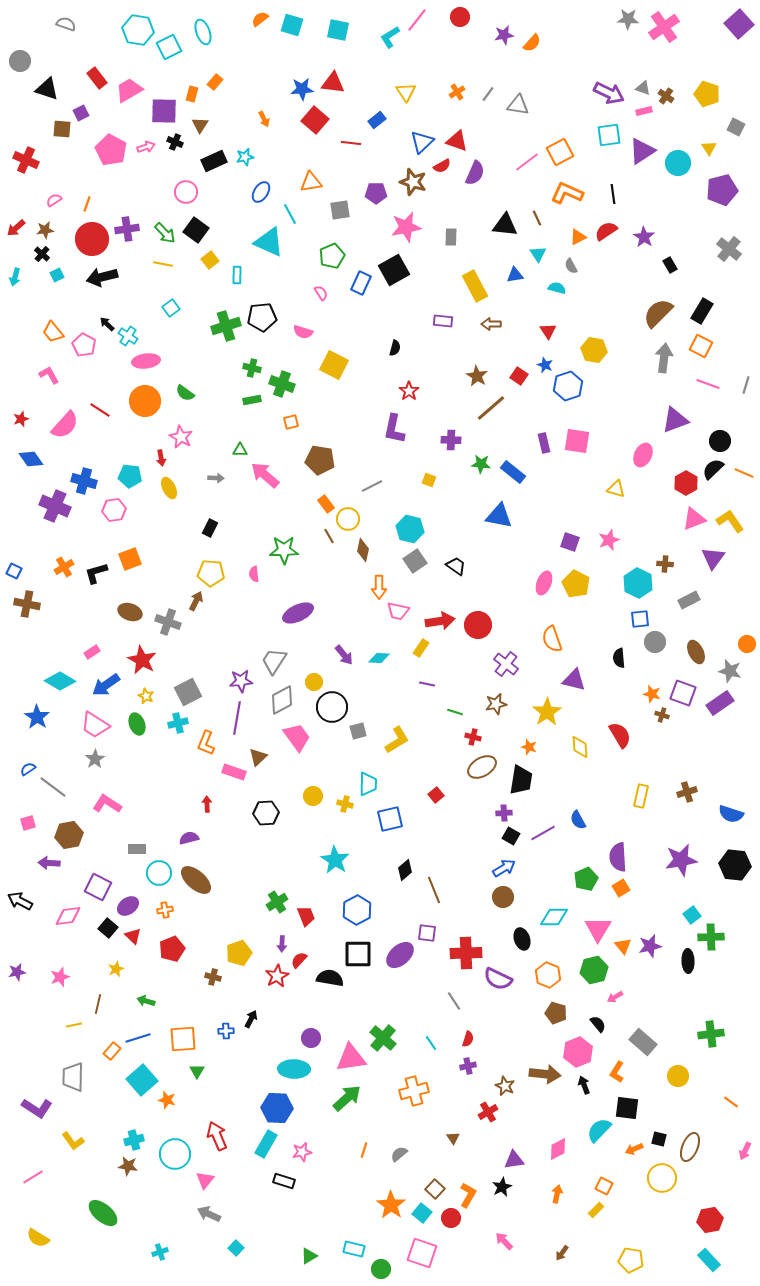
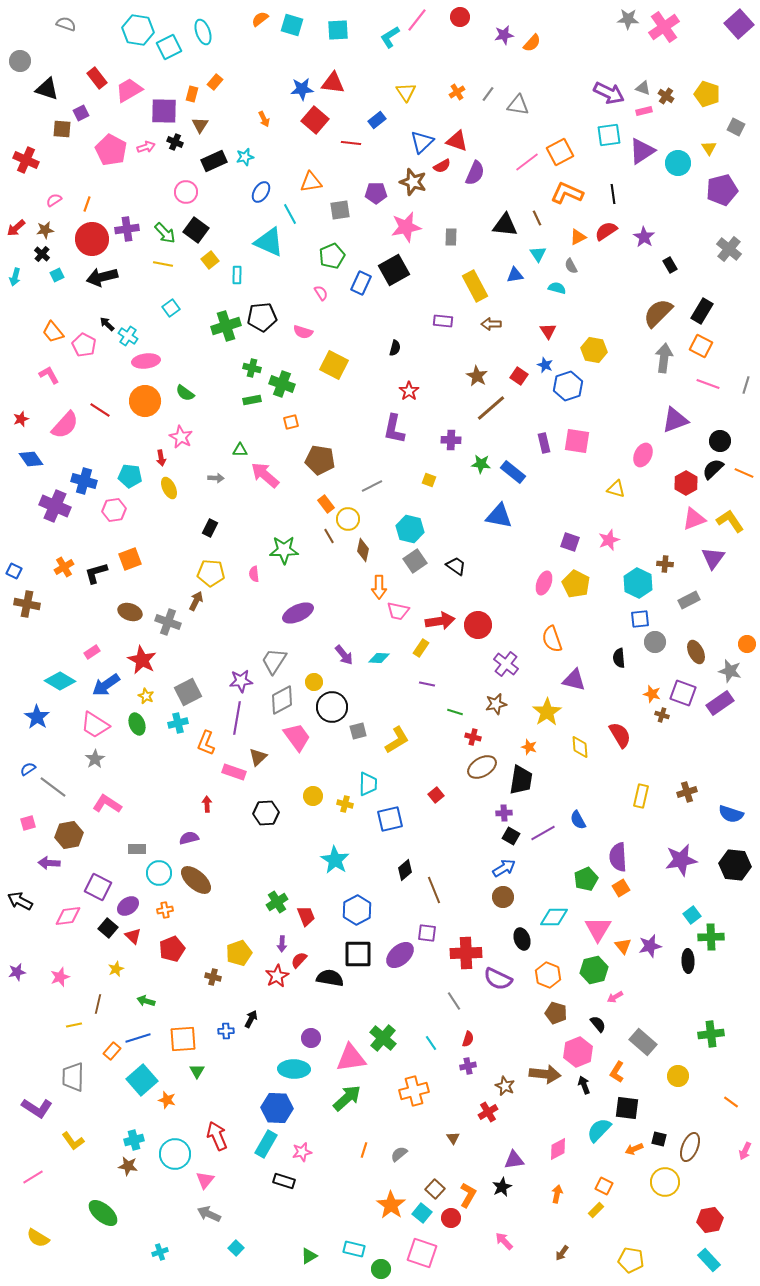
cyan square at (338, 30): rotated 15 degrees counterclockwise
yellow circle at (662, 1178): moved 3 px right, 4 px down
